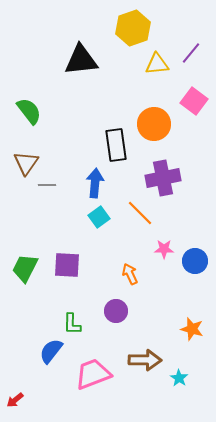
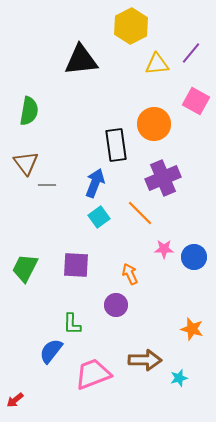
yellow hexagon: moved 2 px left, 2 px up; rotated 8 degrees counterclockwise
pink square: moved 2 px right; rotated 8 degrees counterclockwise
green semicircle: rotated 48 degrees clockwise
brown triangle: rotated 12 degrees counterclockwise
purple cross: rotated 12 degrees counterclockwise
blue arrow: rotated 16 degrees clockwise
blue circle: moved 1 px left, 4 px up
purple square: moved 9 px right
purple circle: moved 6 px up
cyan star: rotated 24 degrees clockwise
